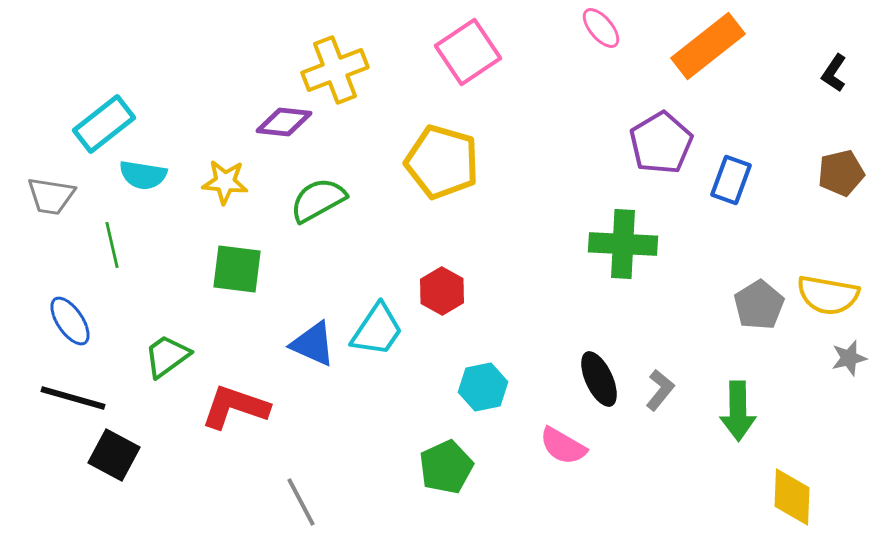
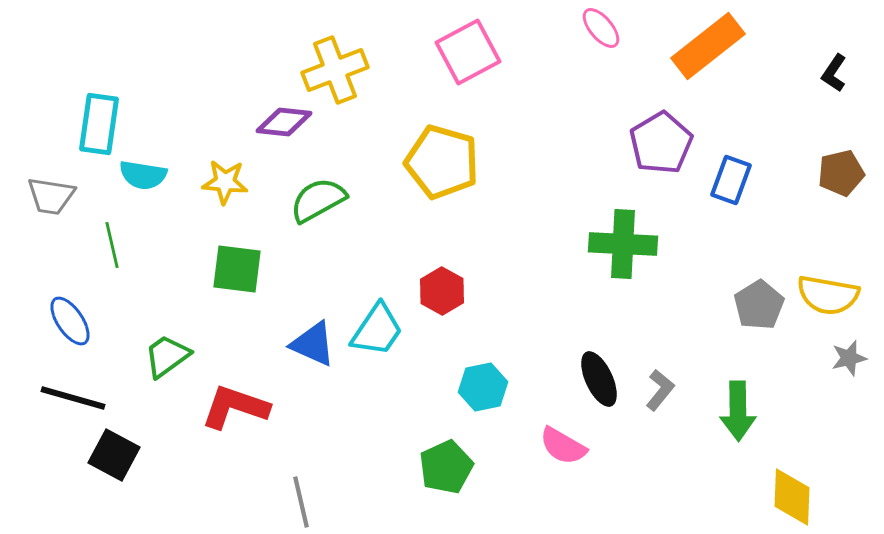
pink square: rotated 6 degrees clockwise
cyan rectangle: moved 5 px left; rotated 44 degrees counterclockwise
gray line: rotated 15 degrees clockwise
